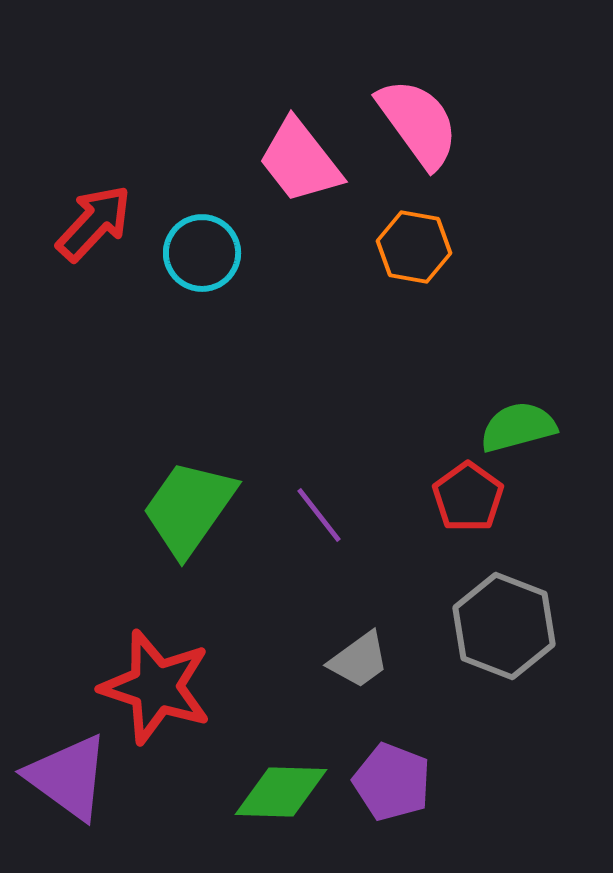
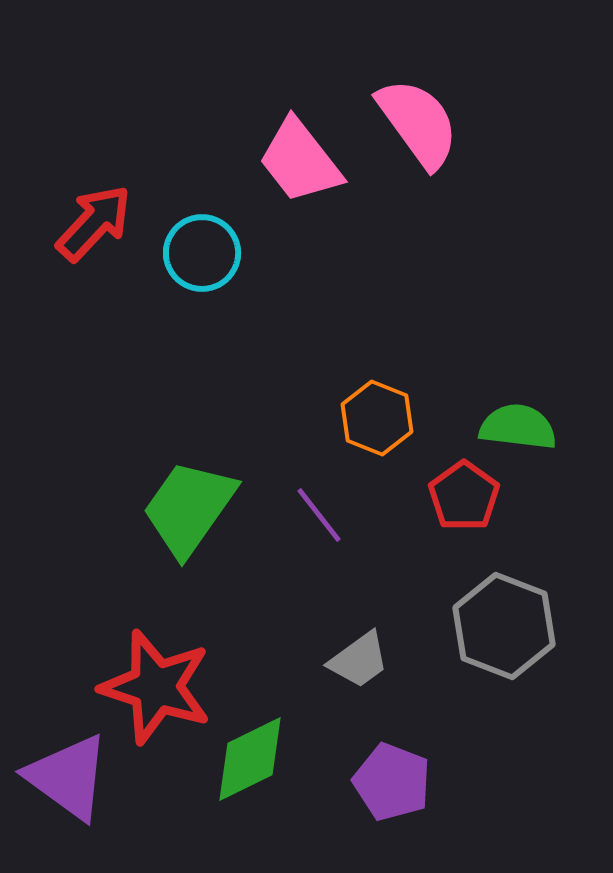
orange hexagon: moved 37 px left, 171 px down; rotated 12 degrees clockwise
green semicircle: rotated 22 degrees clockwise
red pentagon: moved 4 px left, 1 px up
green diamond: moved 31 px left, 33 px up; rotated 28 degrees counterclockwise
